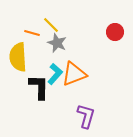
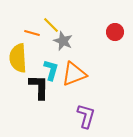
gray star: moved 6 px right, 2 px up
yellow semicircle: moved 1 px down
cyan L-shape: moved 4 px left, 4 px up; rotated 25 degrees counterclockwise
